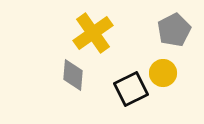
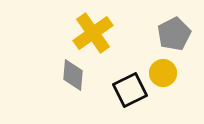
gray pentagon: moved 4 px down
black square: moved 1 px left, 1 px down
